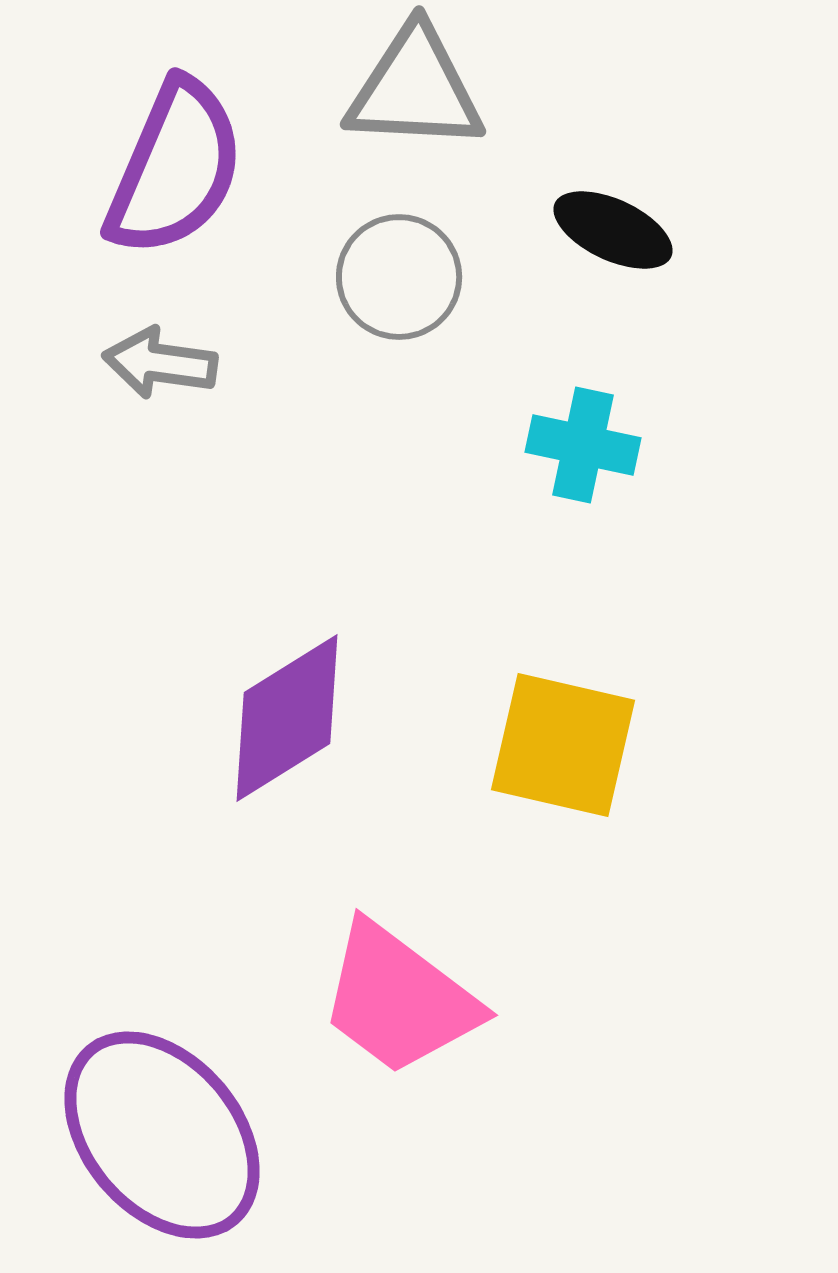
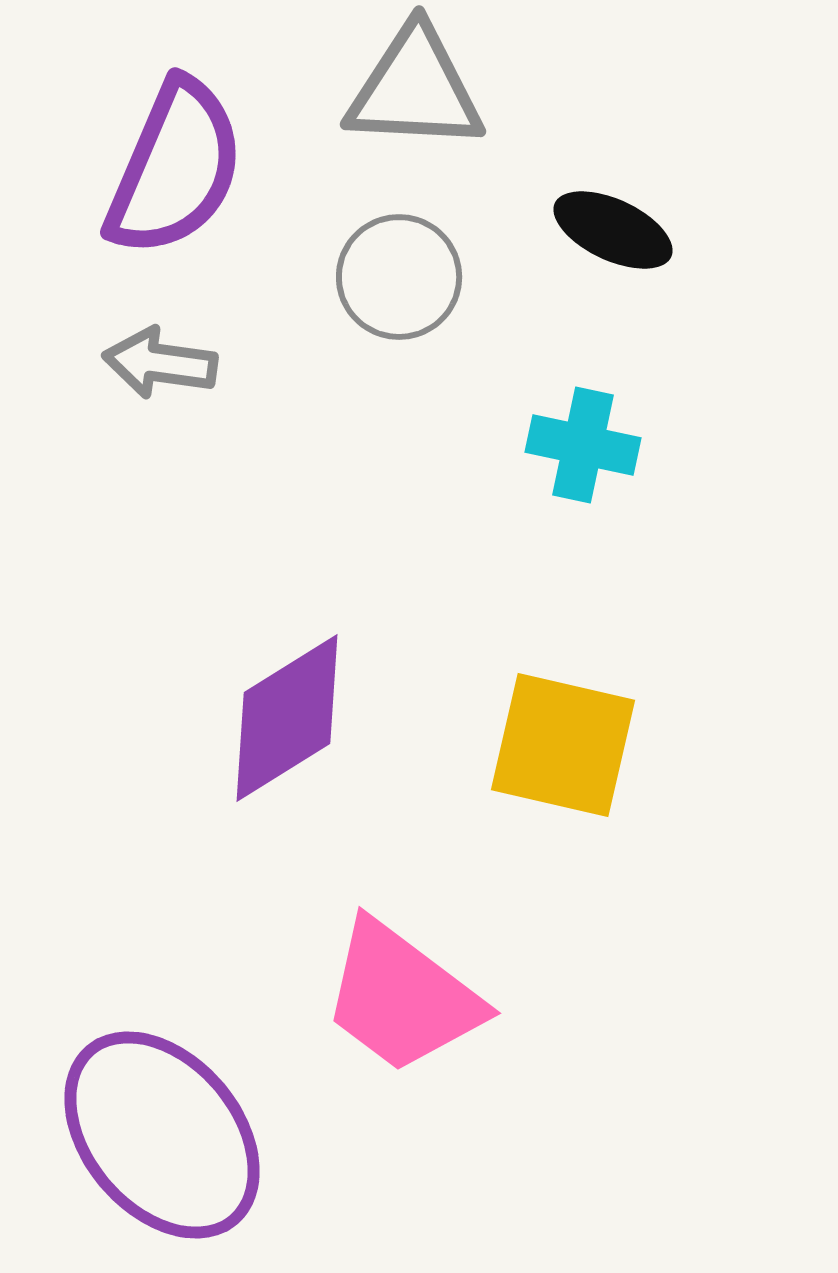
pink trapezoid: moved 3 px right, 2 px up
